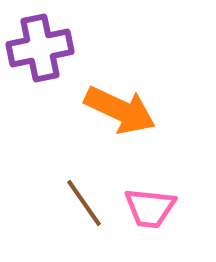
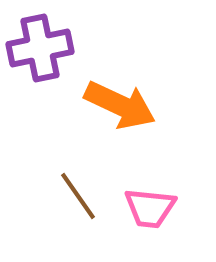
orange arrow: moved 5 px up
brown line: moved 6 px left, 7 px up
